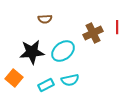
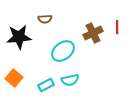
black star: moved 13 px left, 15 px up
